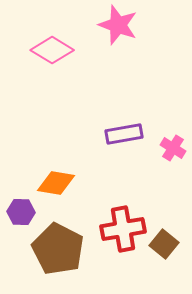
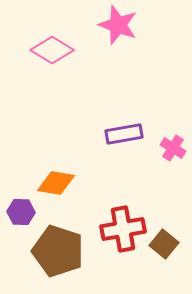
brown pentagon: moved 2 px down; rotated 9 degrees counterclockwise
